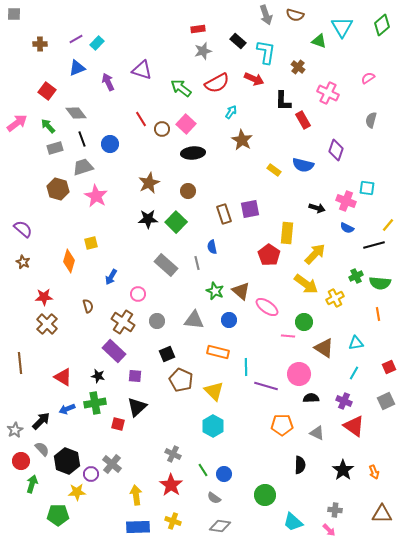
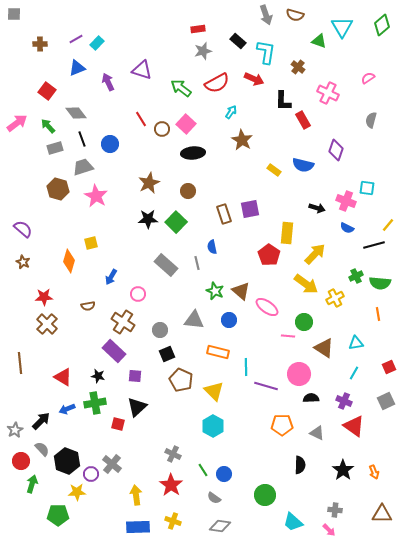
brown semicircle at (88, 306): rotated 96 degrees clockwise
gray circle at (157, 321): moved 3 px right, 9 px down
